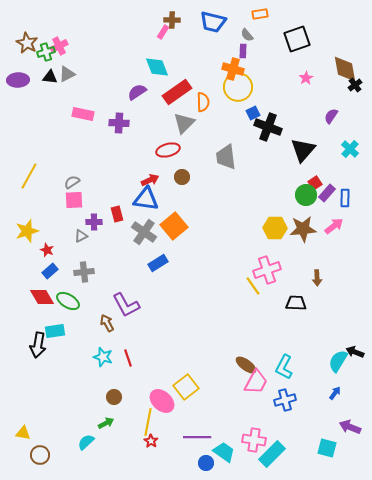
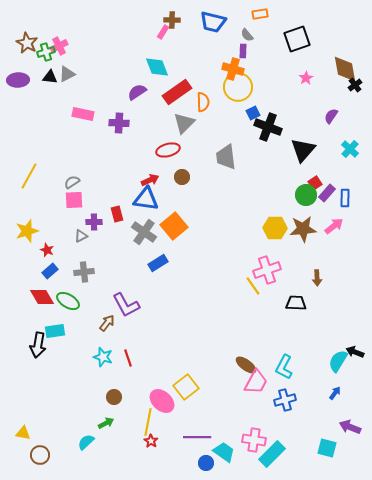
brown arrow at (107, 323): rotated 66 degrees clockwise
